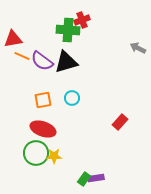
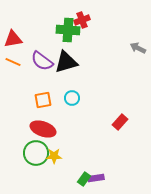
orange line: moved 9 px left, 6 px down
